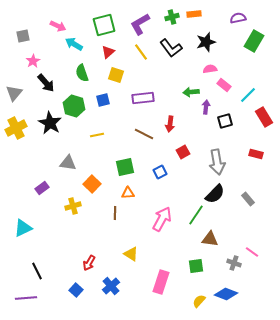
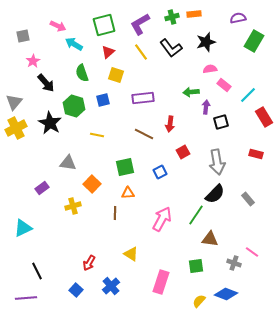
gray triangle at (14, 93): moved 9 px down
black square at (225, 121): moved 4 px left, 1 px down
yellow line at (97, 135): rotated 24 degrees clockwise
